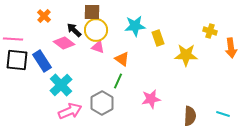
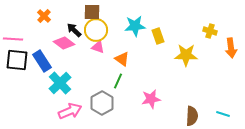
yellow rectangle: moved 2 px up
cyan cross: moved 1 px left, 2 px up
brown semicircle: moved 2 px right
